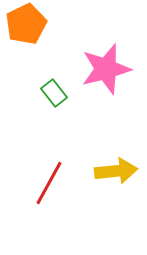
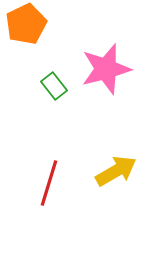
green rectangle: moved 7 px up
yellow arrow: rotated 24 degrees counterclockwise
red line: rotated 12 degrees counterclockwise
